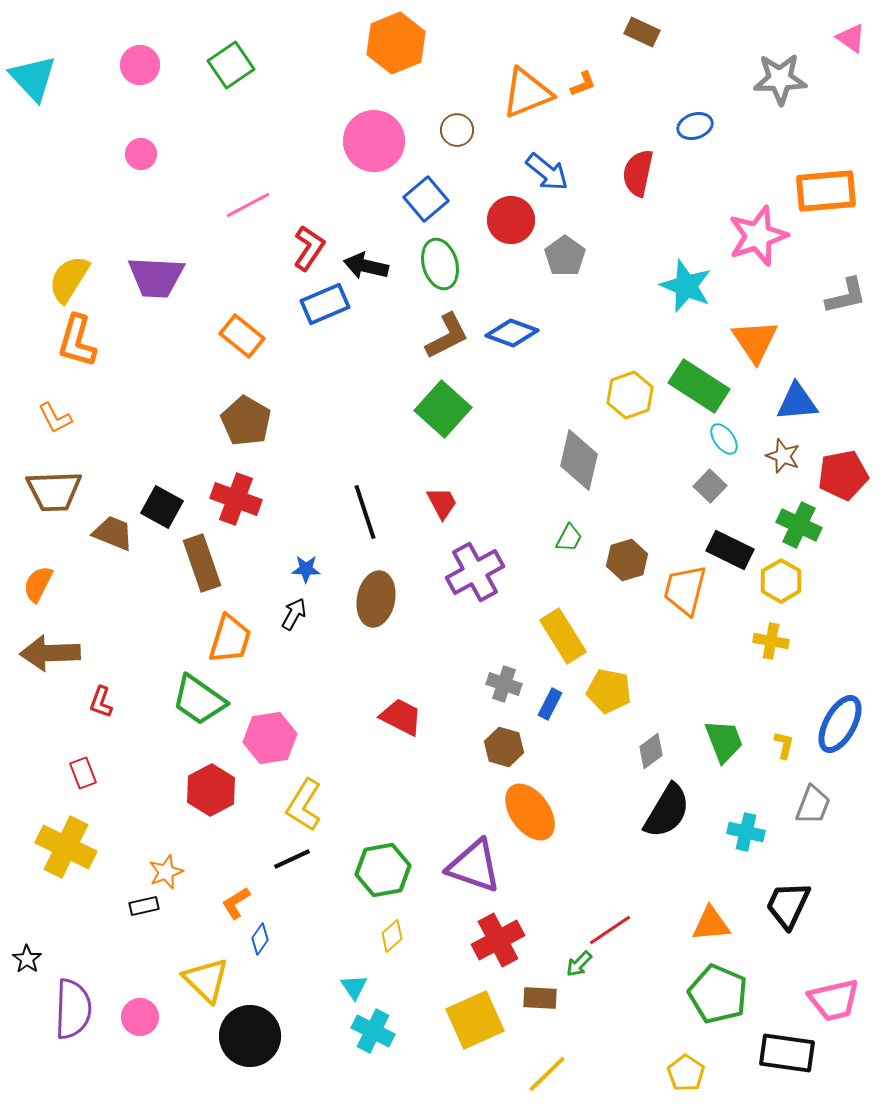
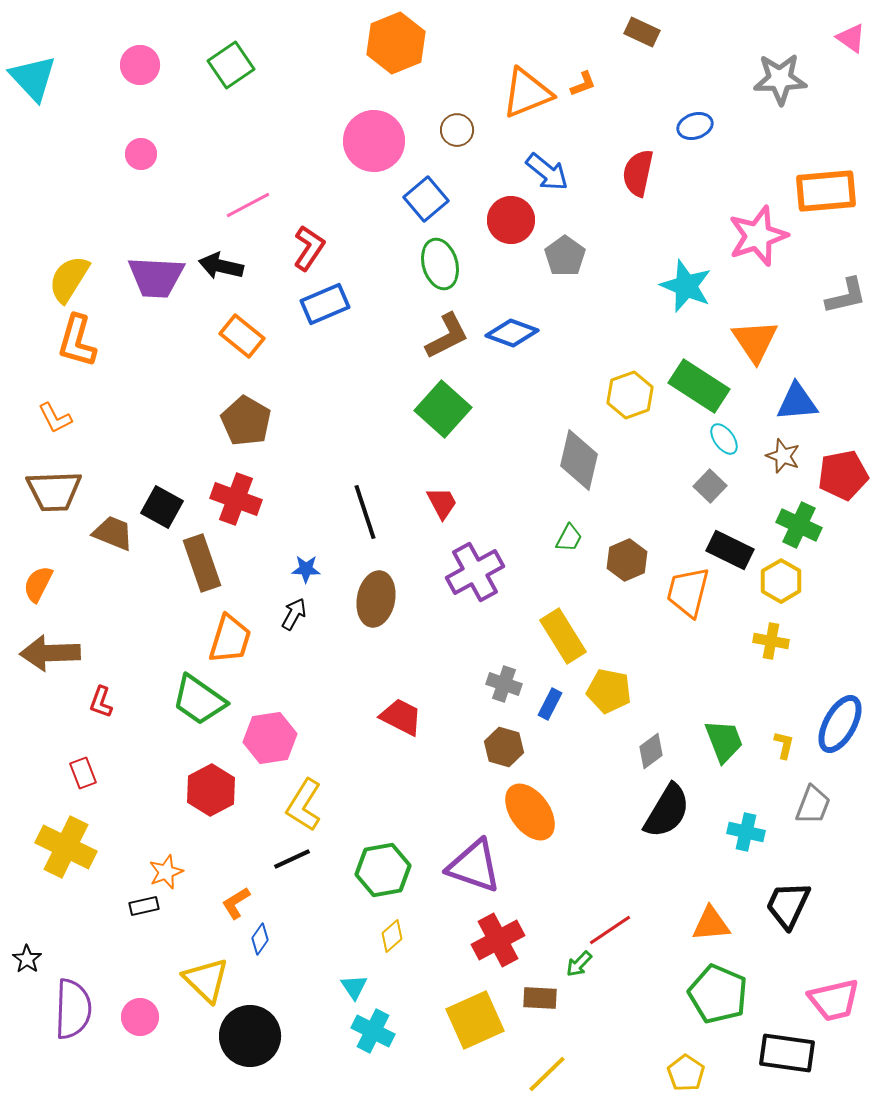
black arrow at (366, 266): moved 145 px left
brown hexagon at (627, 560): rotated 6 degrees counterclockwise
orange trapezoid at (685, 590): moved 3 px right, 2 px down
